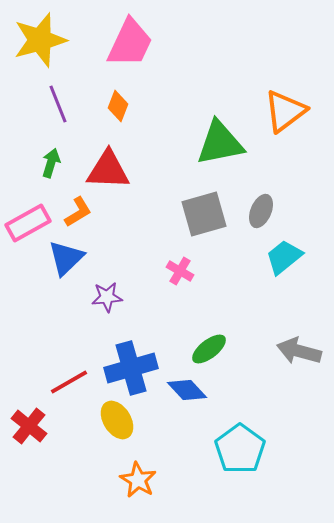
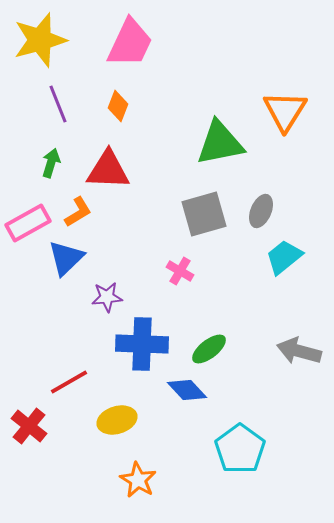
orange triangle: rotated 21 degrees counterclockwise
blue cross: moved 11 px right, 24 px up; rotated 18 degrees clockwise
yellow ellipse: rotated 75 degrees counterclockwise
